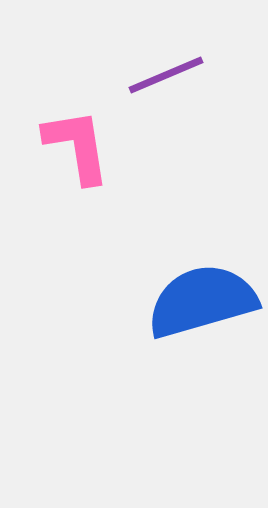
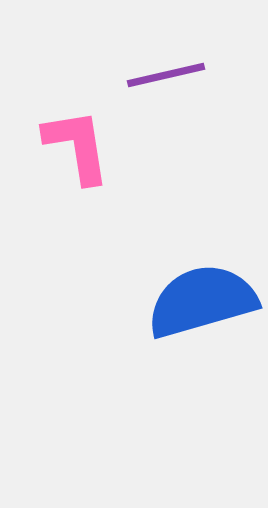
purple line: rotated 10 degrees clockwise
